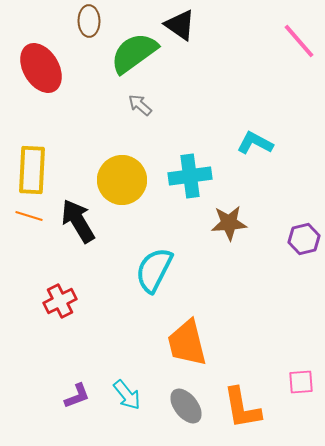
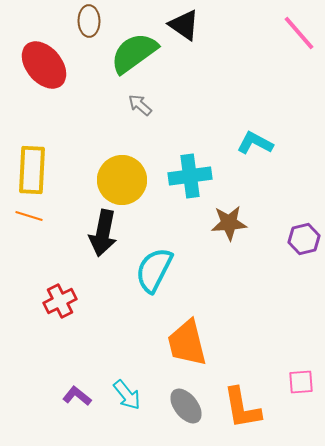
black triangle: moved 4 px right
pink line: moved 8 px up
red ellipse: moved 3 px right, 3 px up; rotated 9 degrees counterclockwise
black arrow: moved 25 px right, 12 px down; rotated 138 degrees counterclockwise
purple L-shape: rotated 120 degrees counterclockwise
